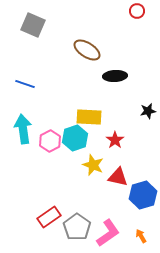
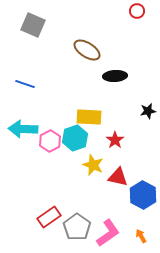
cyan arrow: rotated 80 degrees counterclockwise
blue hexagon: rotated 16 degrees counterclockwise
